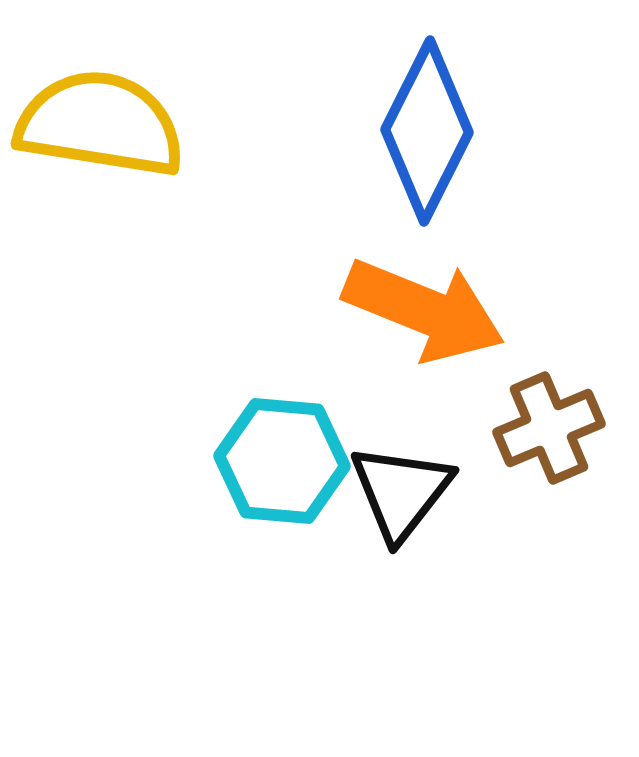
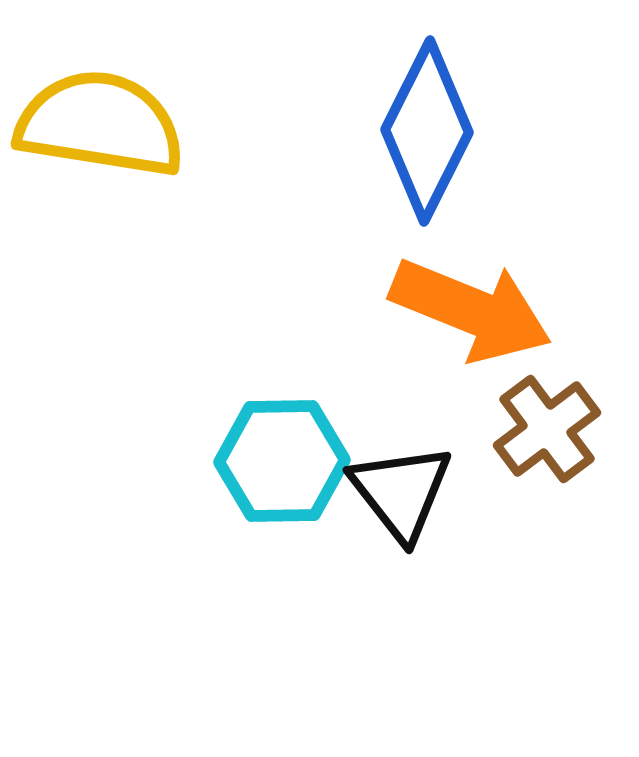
orange arrow: moved 47 px right
brown cross: moved 2 px left, 1 px down; rotated 14 degrees counterclockwise
cyan hexagon: rotated 6 degrees counterclockwise
black triangle: rotated 16 degrees counterclockwise
